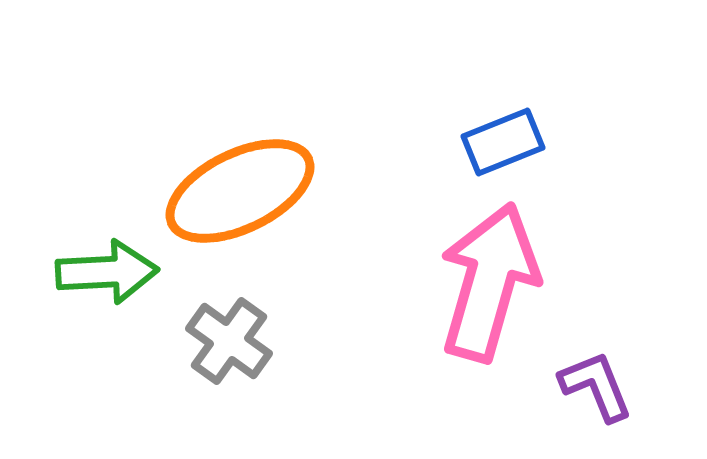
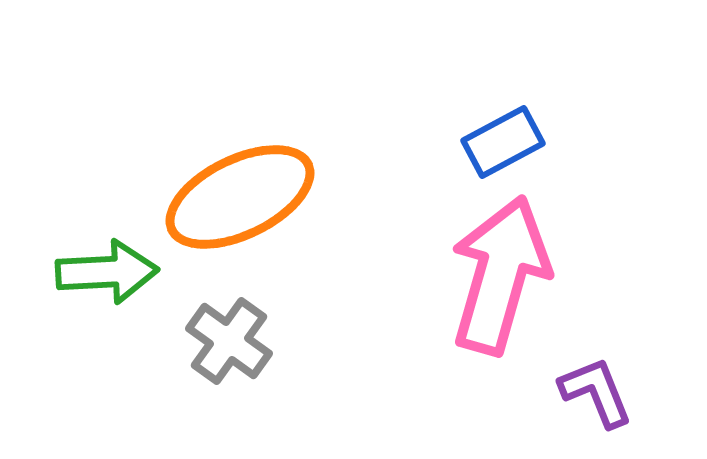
blue rectangle: rotated 6 degrees counterclockwise
orange ellipse: moved 6 px down
pink arrow: moved 11 px right, 7 px up
purple L-shape: moved 6 px down
